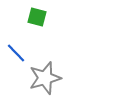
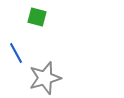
blue line: rotated 15 degrees clockwise
